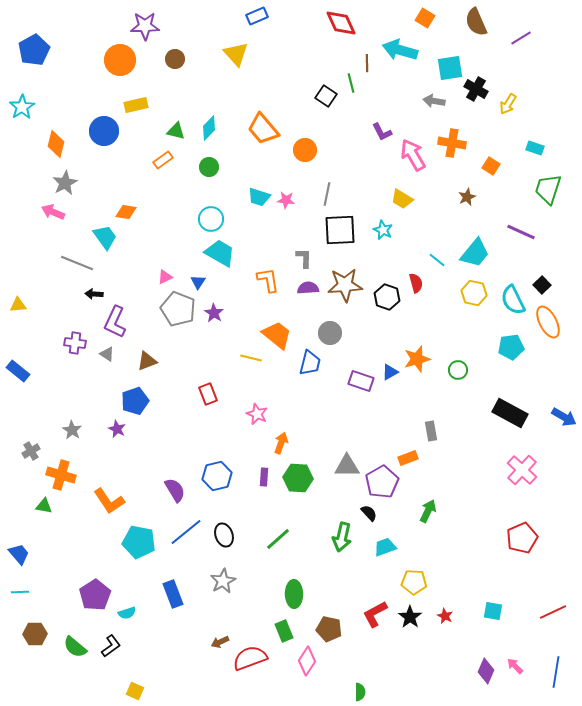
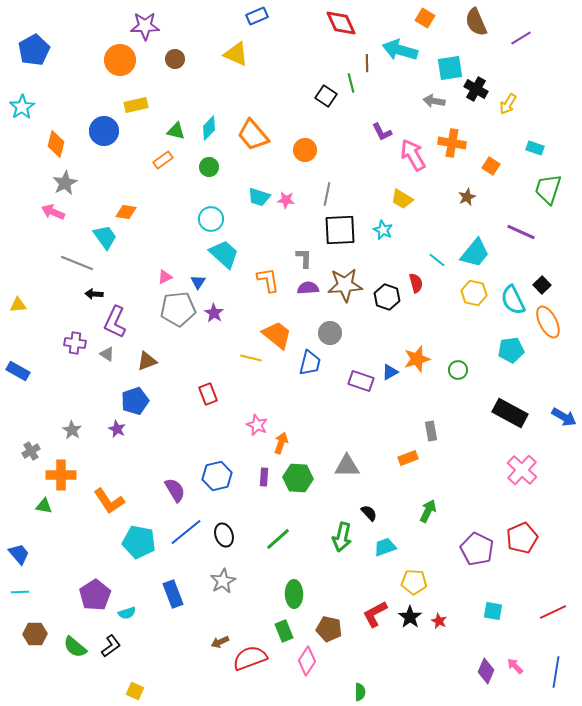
yellow triangle at (236, 54): rotated 24 degrees counterclockwise
orange trapezoid at (263, 129): moved 10 px left, 6 px down
cyan trapezoid at (220, 253): moved 4 px right, 1 px down; rotated 12 degrees clockwise
gray pentagon at (178, 309): rotated 28 degrees counterclockwise
cyan pentagon at (511, 347): moved 3 px down
blue rectangle at (18, 371): rotated 10 degrees counterclockwise
pink star at (257, 414): moved 11 px down
orange cross at (61, 475): rotated 16 degrees counterclockwise
purple pentagon at (382, 482): moved 95 px right, 67 px down; rotated 16 degrees counterclockwise
red star at (445, 616): moved 6 px left, 5 px down
